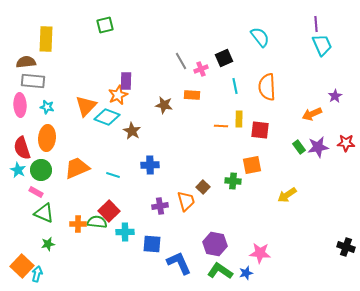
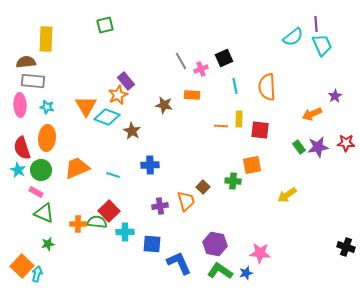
cyan semicircle at (260, 37): moved 33 px right; rotated 90 degrees clockwise
purple rectangle at (126, 81): rotated 42 degrees counterclockwise
orange triangle at (86, 106): rotated 15 degrees counterclockwise
